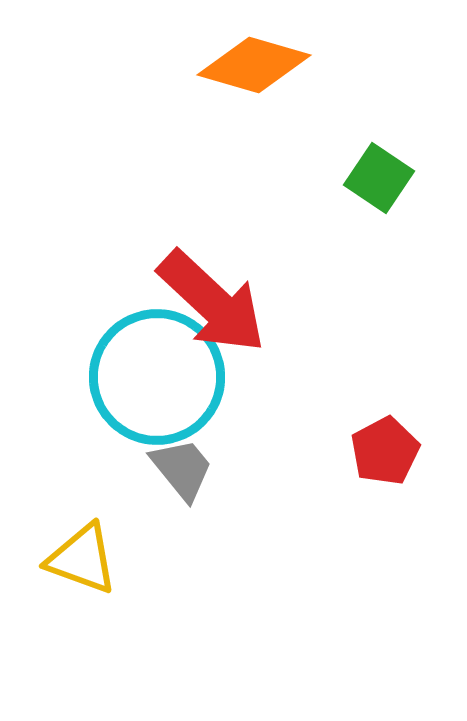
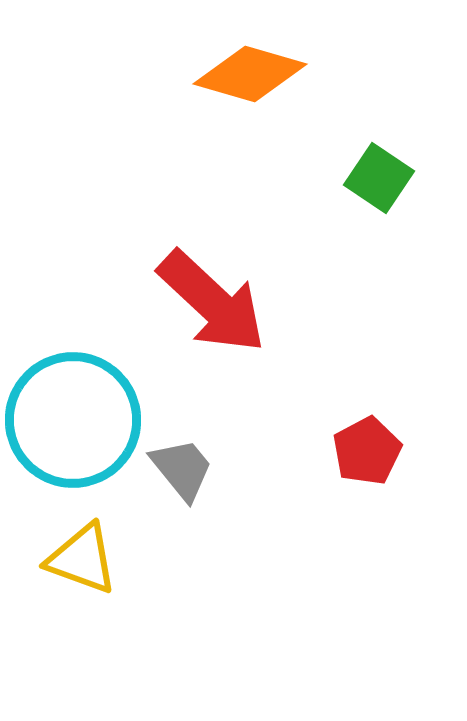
orange diamond: moved 4 px left, 9 px down
cyan circle: moved 84 px left, 43 px down
red pentagon: moved 18 px left
